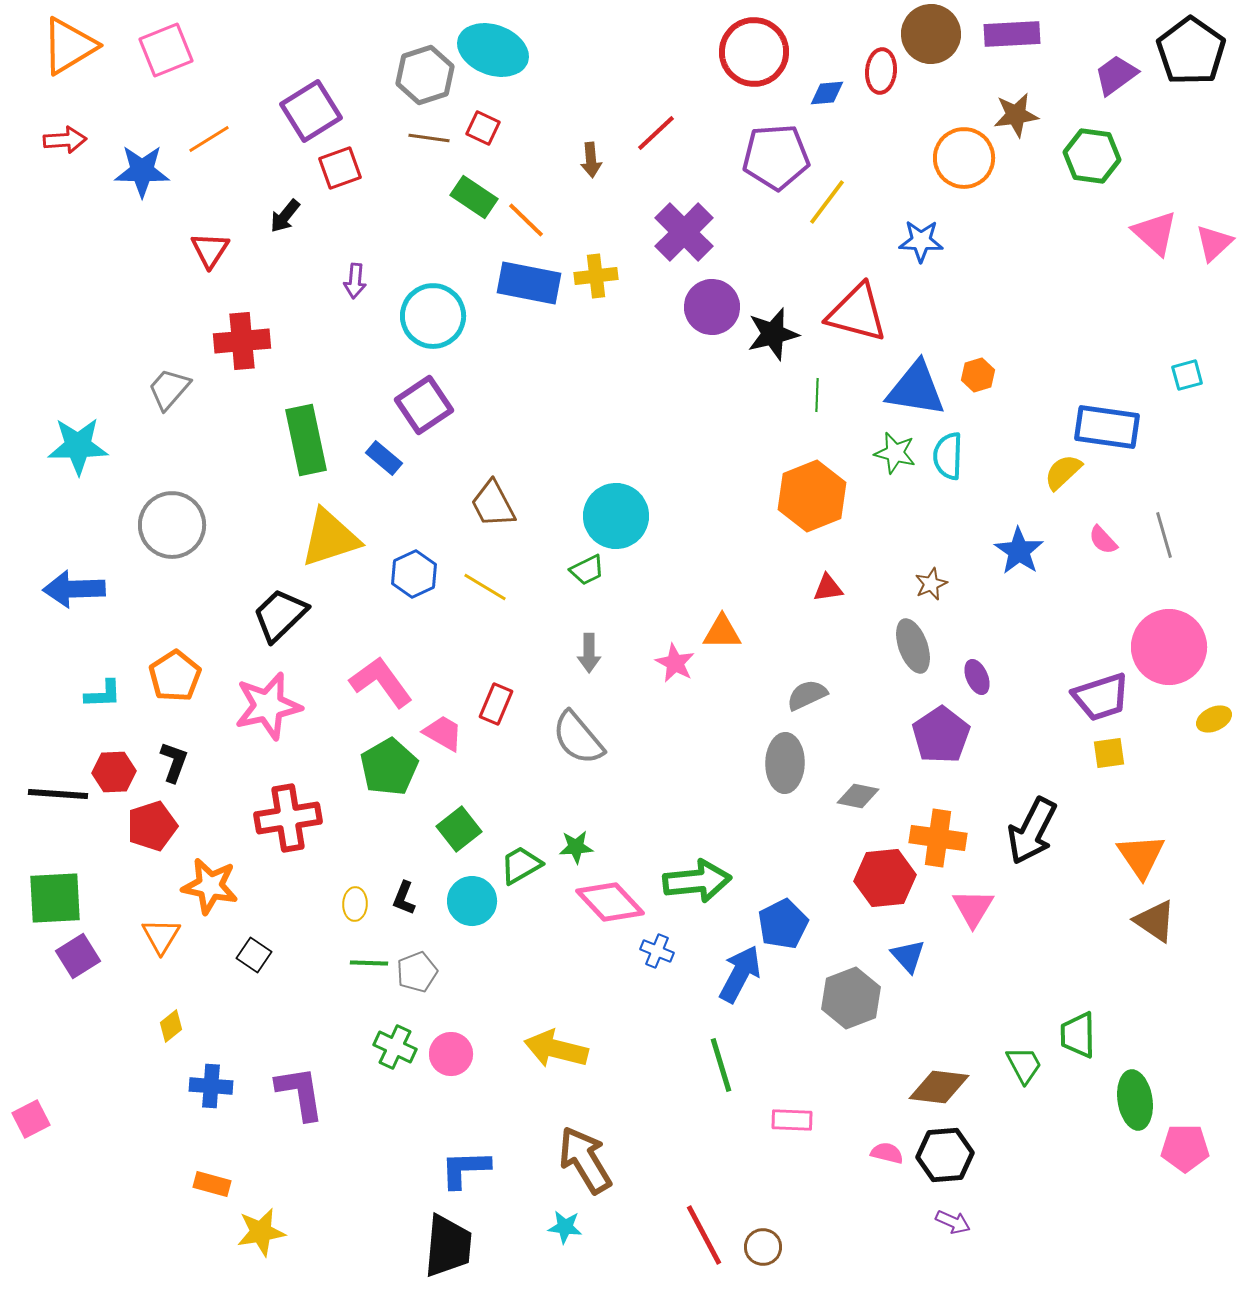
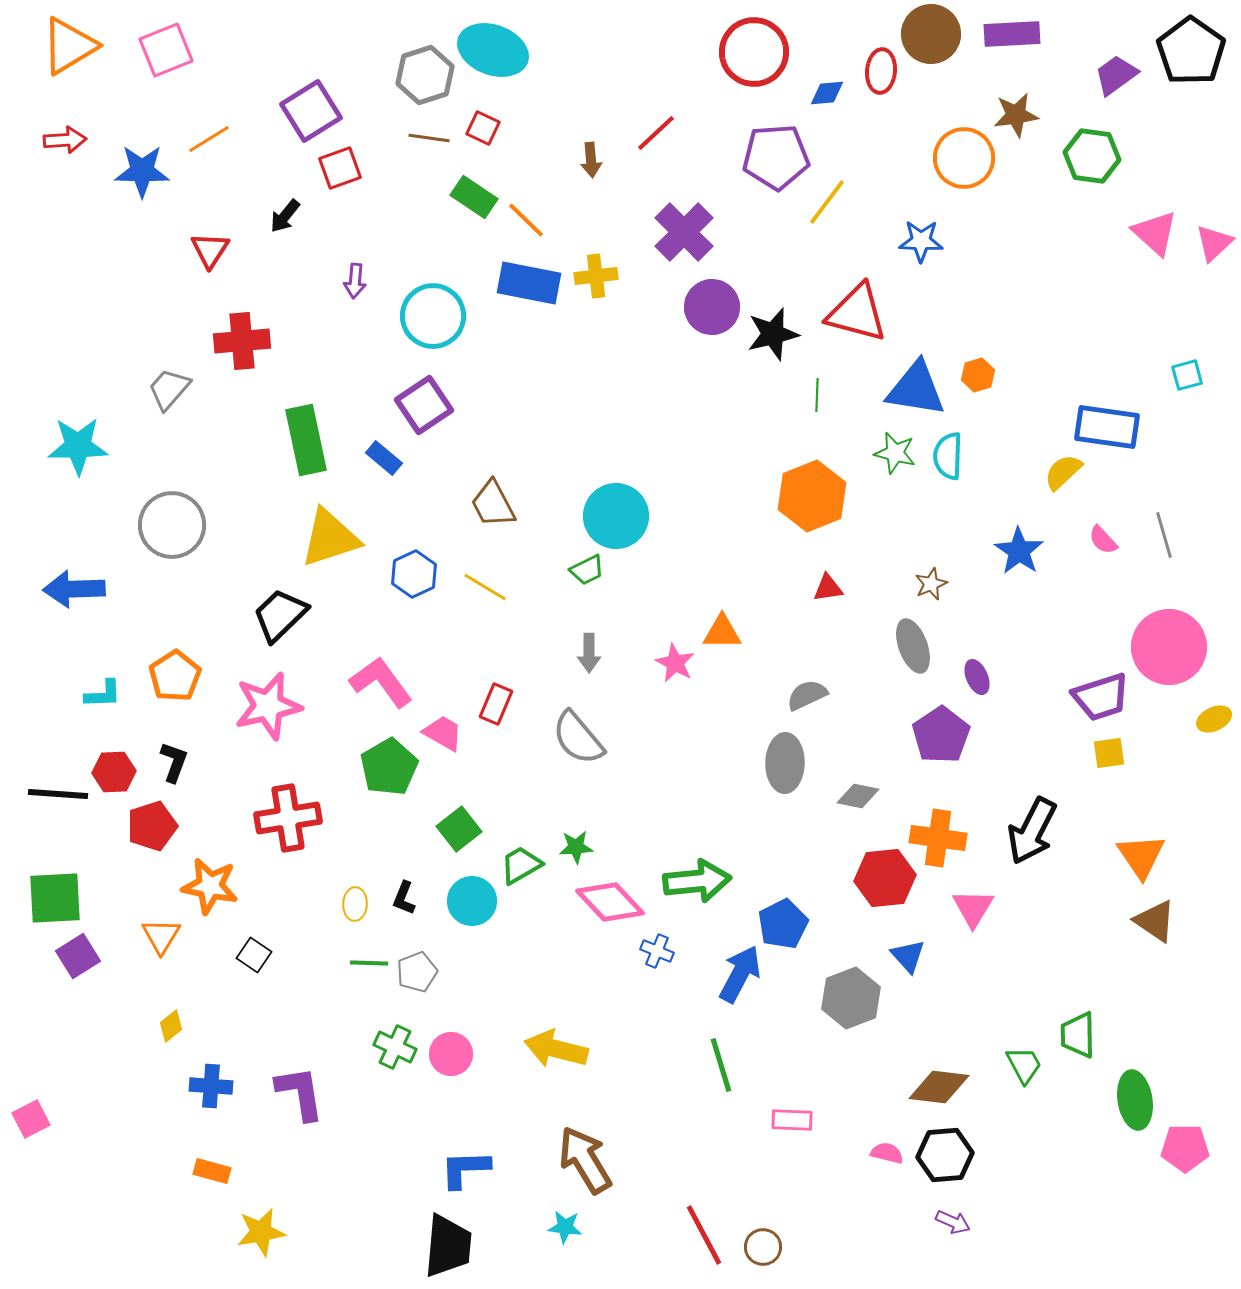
orange rectangle at (212, 1184): moved 13 px up
